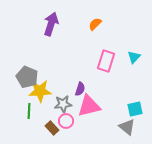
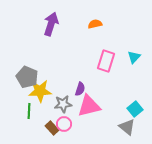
orange semicircle: rotated 32 degrees clockwise
cyan square: rotated 28 degrees counterclockwise
pink circle: moved 2 px left, 3 px down
